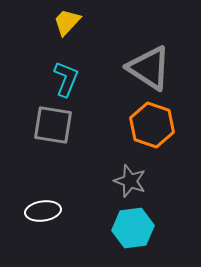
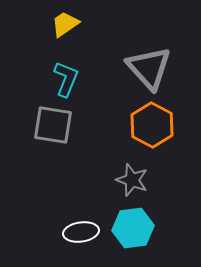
yellow trapezoid: moved 2 px left, 2 px down; rotated 12 degrees clockwise
gray triangle: rotated 15 degrees clockwise
orange hexagon: rotated 9 degrees clockwise
gray star: moved 2 px right, 1 px up
white ellipse: moved 38 px right, 21 px down
